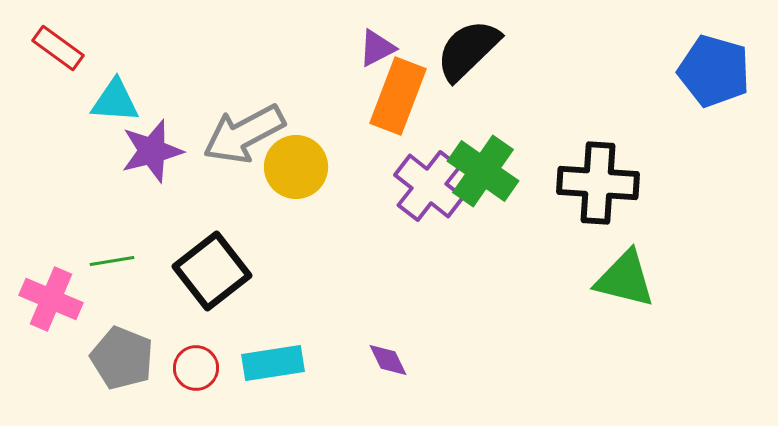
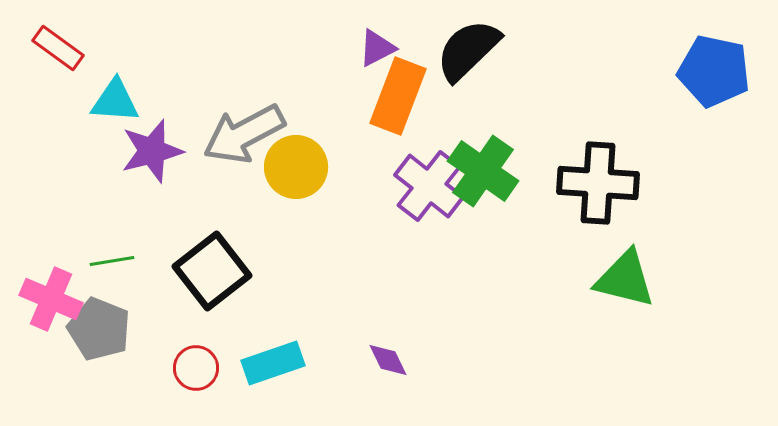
blue pentagon: rotated 4 degrees counterclockwise
gray pentagon: moved 23 px left, 29 px up
cyan rectangle: rotated 10 degrees counterclockwise
